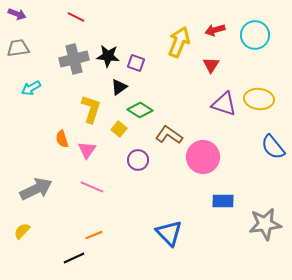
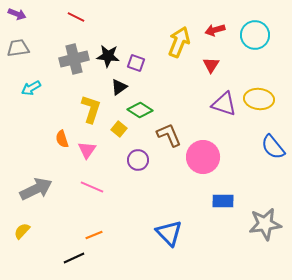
brown L-shape: rotated 32 degrees clockwise
